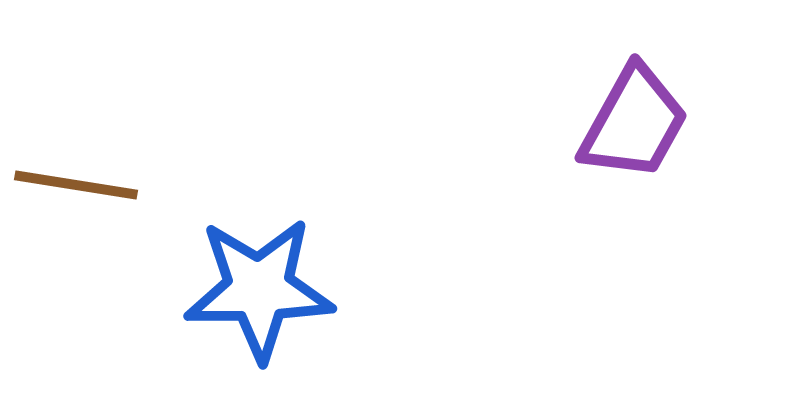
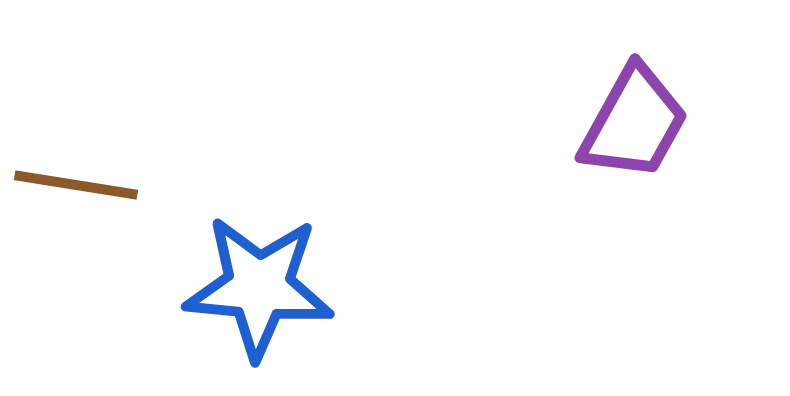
blue star: moved 2 px up; rotated 6 degrees clockwise
